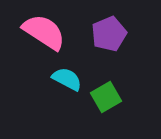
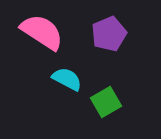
pink semicircle: moved 2 px left
green square: moved 5 px down
